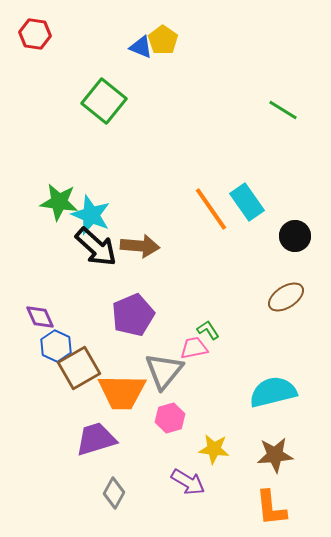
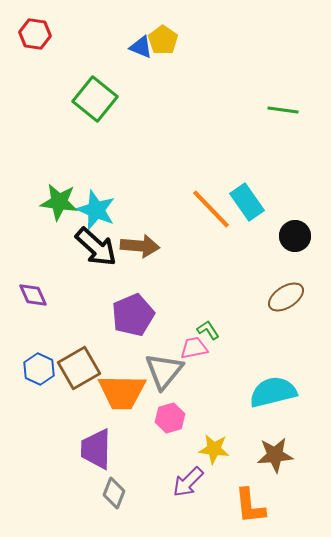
green square: moved 9 px left, 2 px up
green line: rotated 24 degrees counterclockwise
orange line: rotated 9 degrees counterclockwise
cyan star: moved 5 px right, 5 px up
purple diamond: moved 7 px left, 22 px up
blue hexagon: moved 17 px left, 23 px down
purple trapezoid: moved 10 px down; rotated 72 degrees counterclockwise
purple arrow: rotated 104 degrees clockwise
gray diamond: rotated 8 degrees counterclockwise
orange L-shape: moved 21 px left, 2 px up
